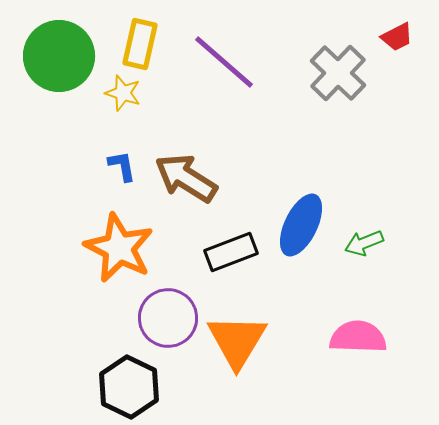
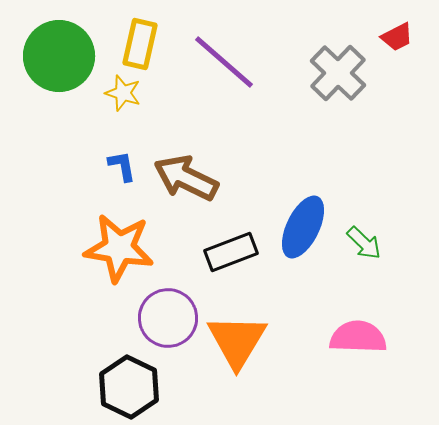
brown arrow: rotated 6 degrees counterclockwise
blue ellipse: moved 2 px right, 2 px down
green arrow: rotated 114 degrees counterclockwise
orange star: rotated 18 degrees counterclockwise
